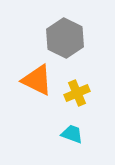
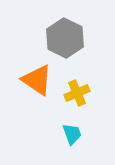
orange triangle: rotated 8 degrees clockwise
cyan trapezoid: rotated 50 degrees clockwise
